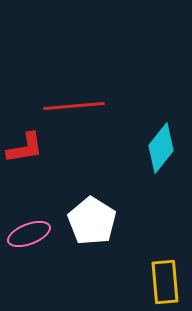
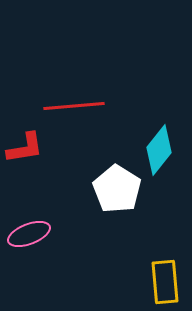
cyan diamond: moved 2 px left, 2 px down
white pentagon: moved 25 px right, 32 px up
